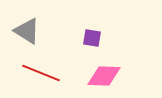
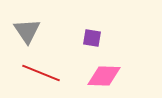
gray triangle: rotated 24 degrees clockwise
